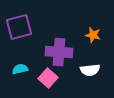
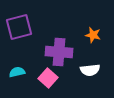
cyan semicircle: moved 3 px left, 3 px down
